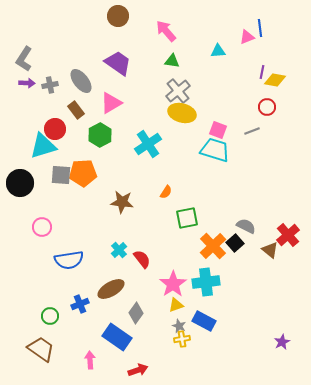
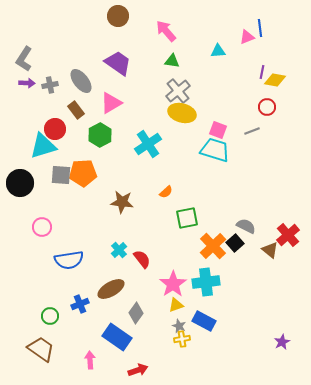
orange semicircle at (166, 192): rotated 16 degrees clockwise
